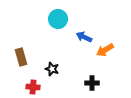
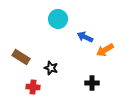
blue arrow: moved 1 px right
brown rectangle: rotated 42 degrees counterclockwise
black star: moved 1 px left, 1 px up
